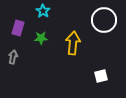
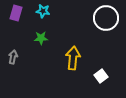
cyan star: rotated 24 degrees counterclockwise
white circle: moved 2 px right, 2 px up
purple rectangle: moved 2 px left, 15 px up
yellow arrow: moved 15 px down
white square: rotated 24 degrees counterclockwise
